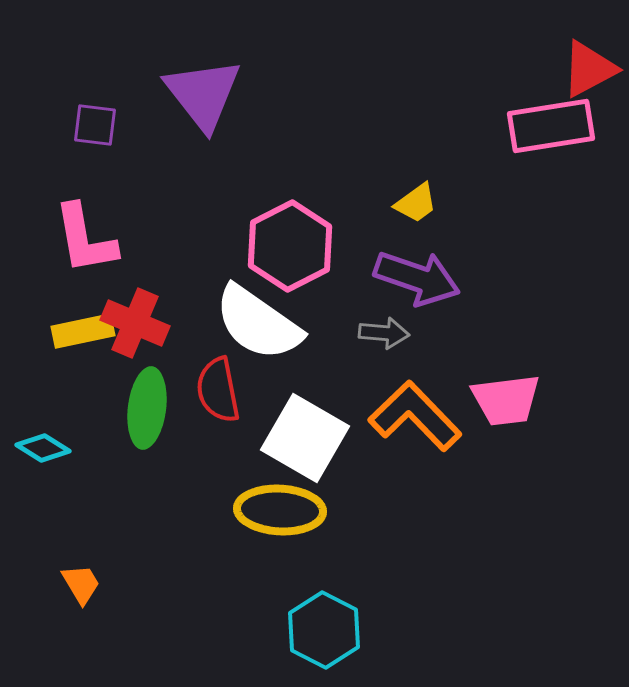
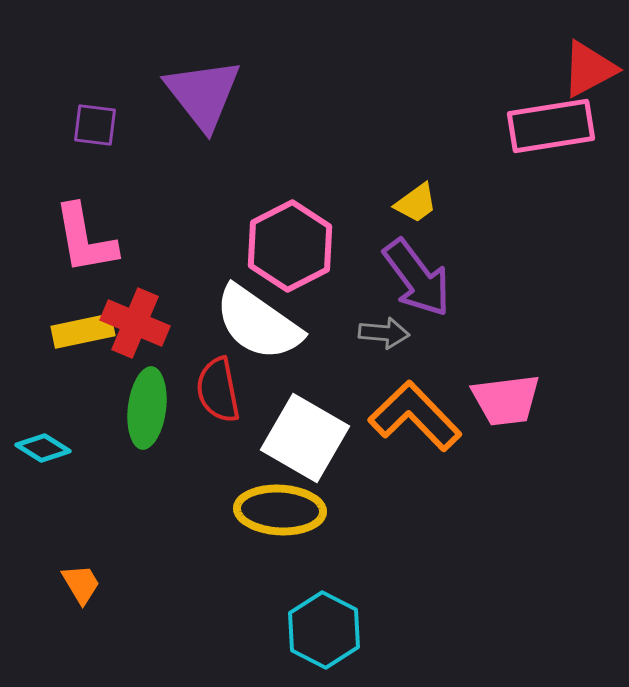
purple arrow: rotated 34 degrees clockwise
